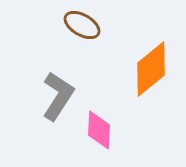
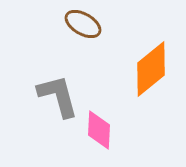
brown ellipse: moved 1 px right, 1 px up
gray L-shape: rotated 48 degrees counterclockwise
